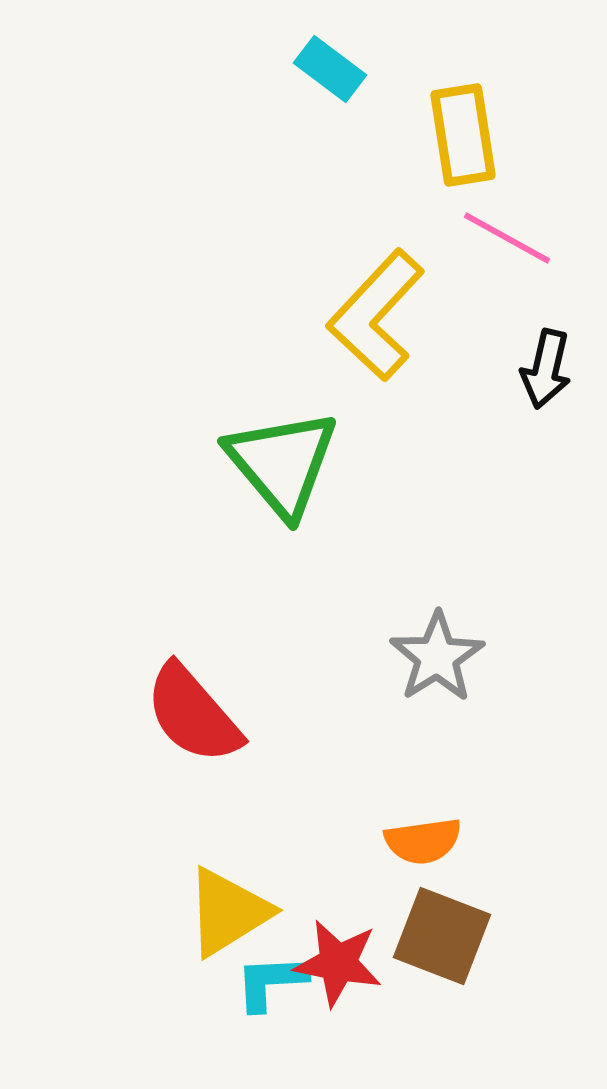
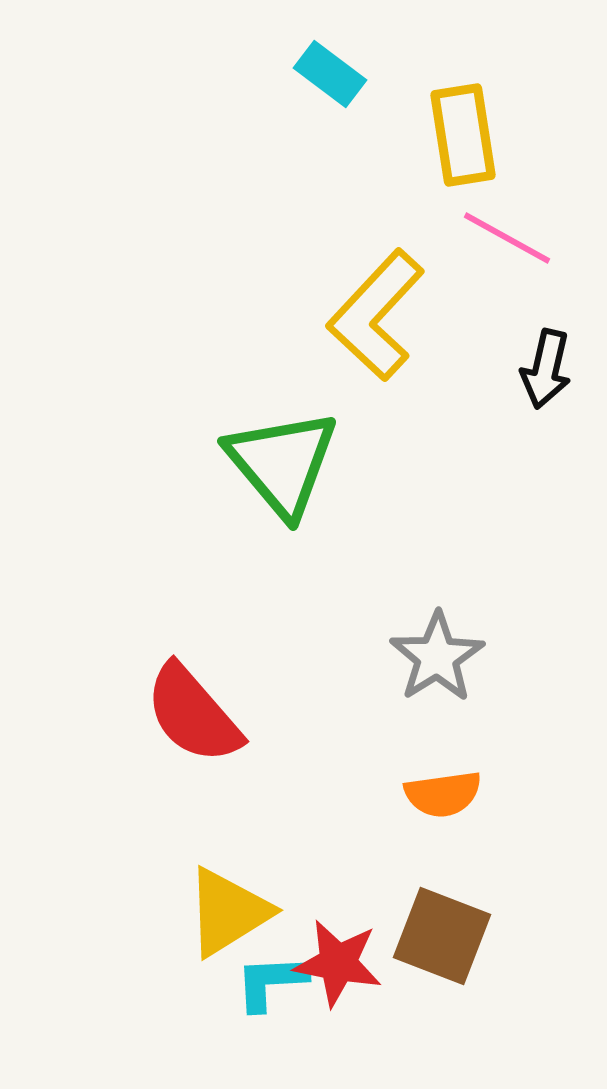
cyan rectangle: moved 5 px down
orange semicircle: moved 20 px right, 47 px up
